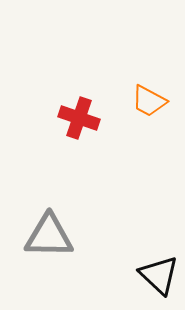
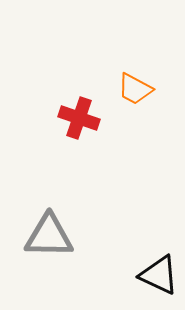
orange trapezoid: moved 14 px left, 12 px up
black triangle: rotated 18 degrees counterclockwise
